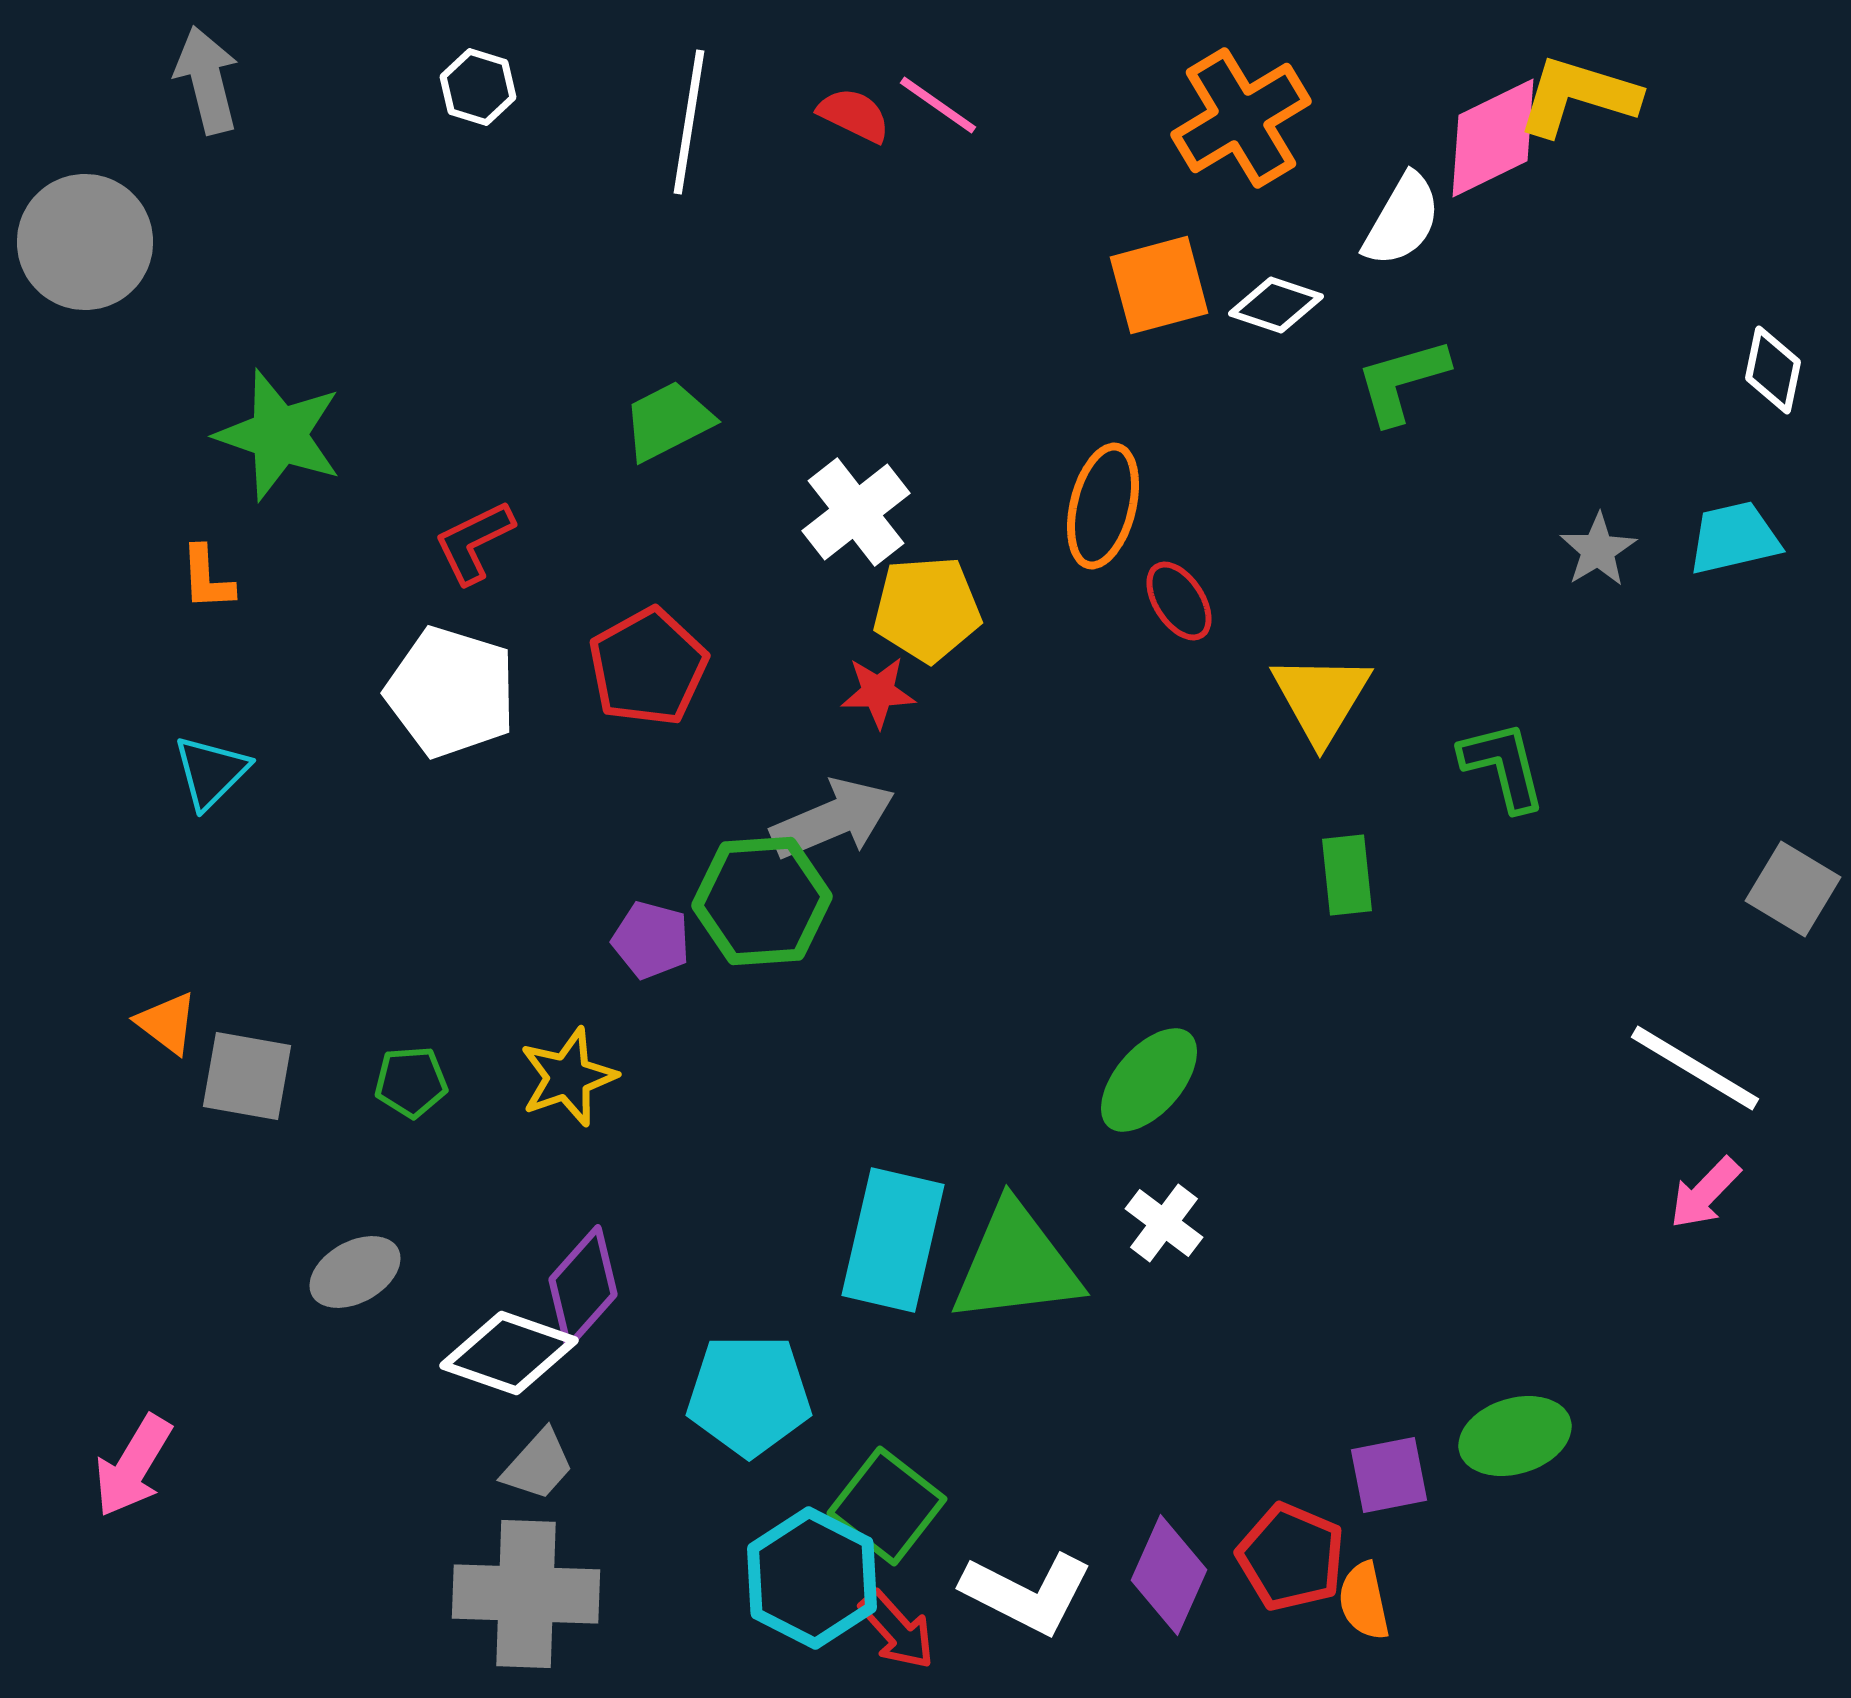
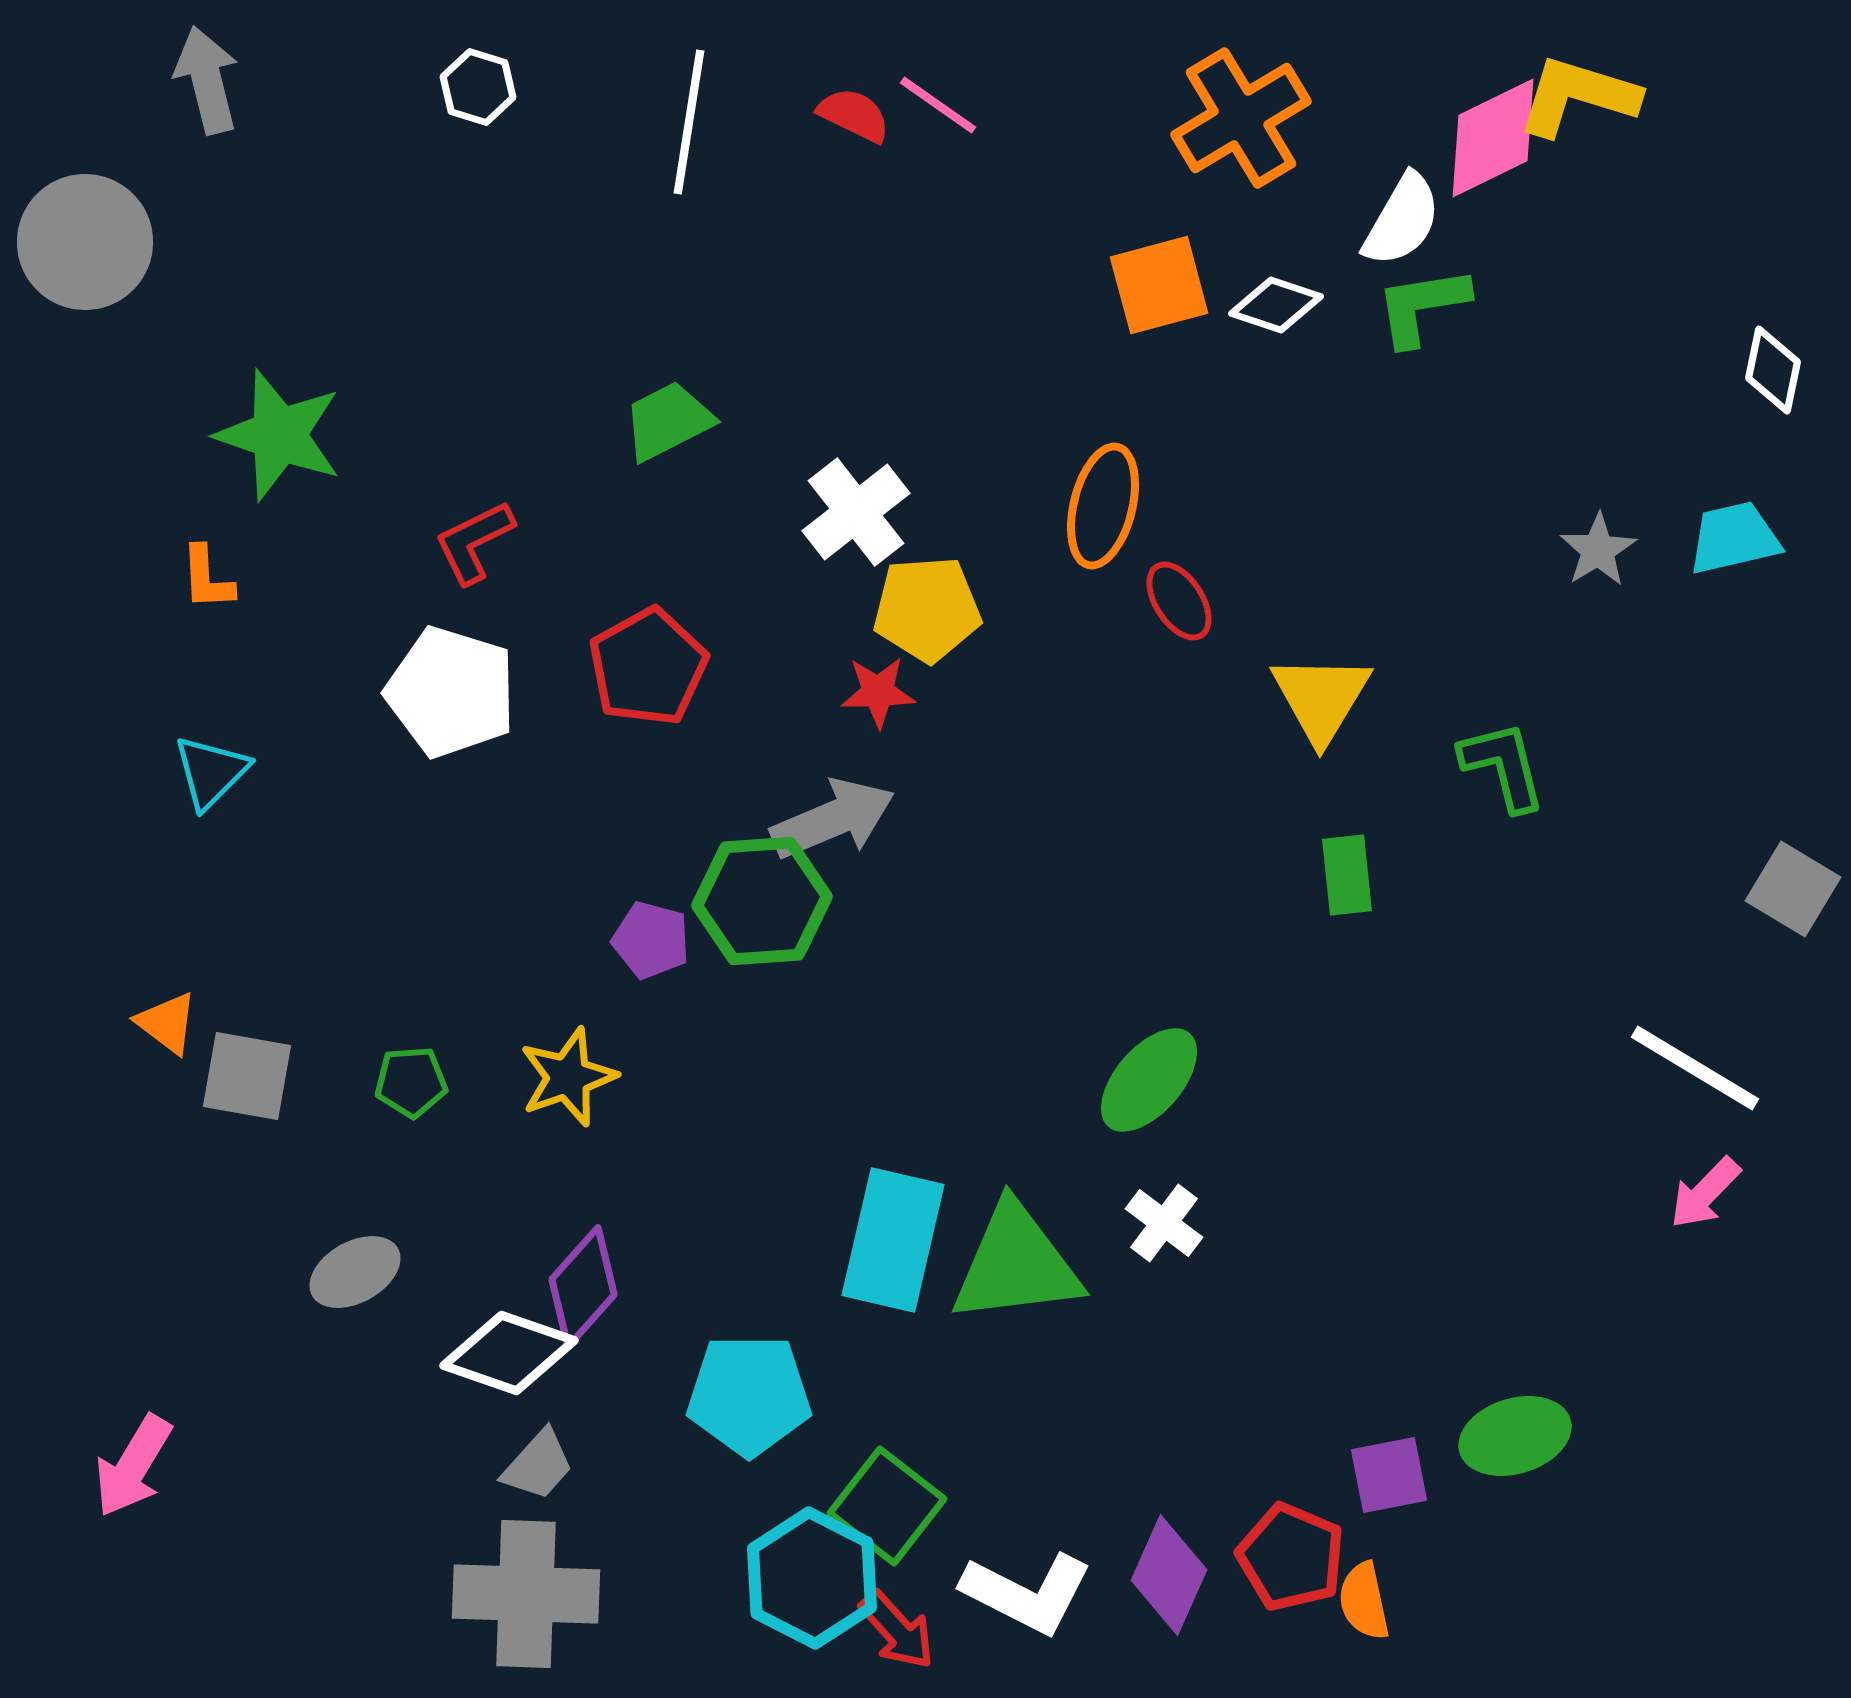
green L-shape at (1402, 381): moved 20 px right, 75 px up; rotated 7 degrees clockwise
